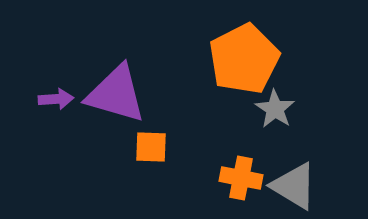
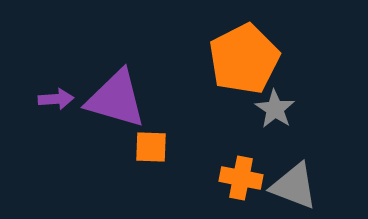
purple triangle: moved 5 px down
gray triangle: rotated 10 degrees counterclockwise
